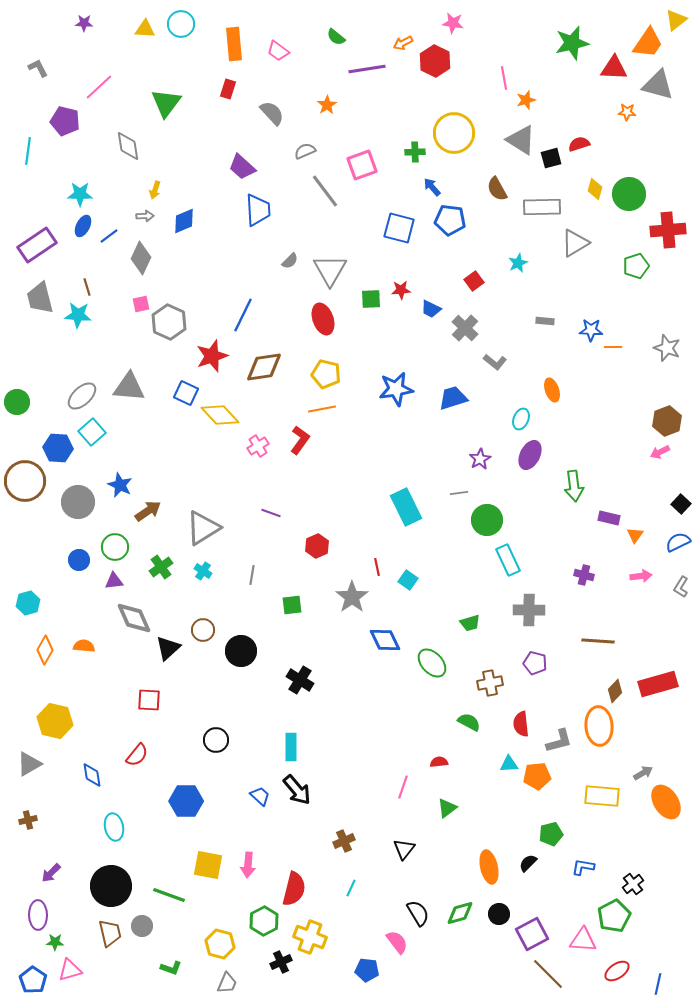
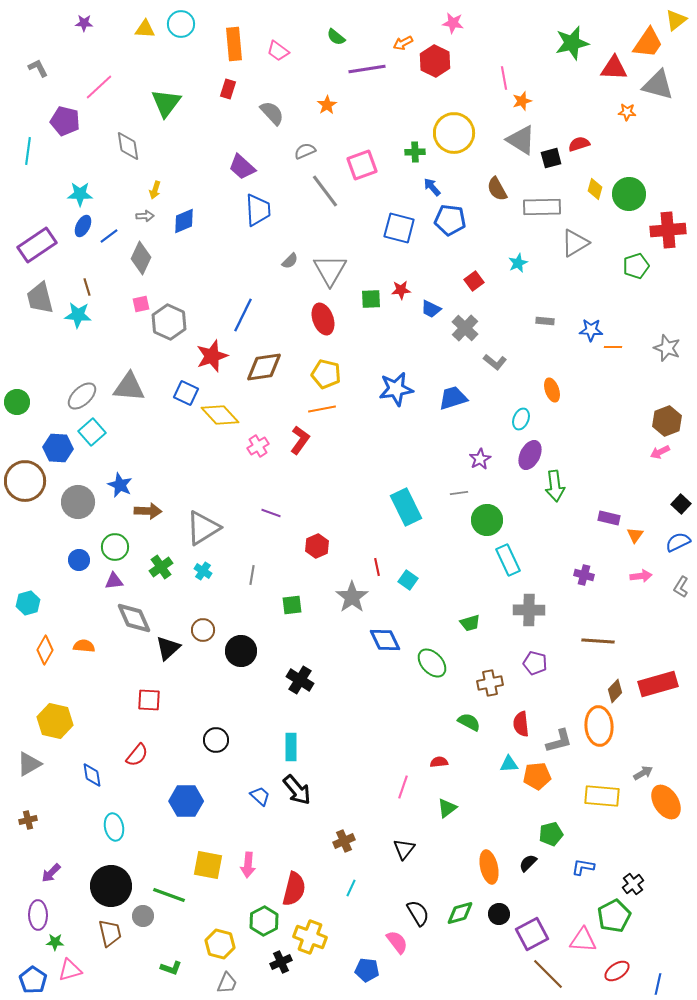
orange star at (526, 100): moved 4 px left, 1 px down
green arrow at (574, 486): moved 19 px left
brown arrow at (148, 511): rotated 36 degrees clockwise
gray circle at (142, 926): moved 1 px right, 10 px up
